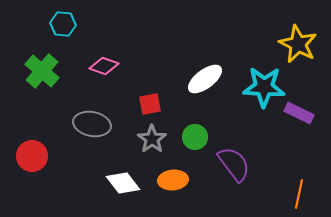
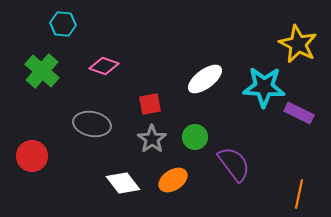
orange ellipse: rotated 28 degrees counterclockwise
